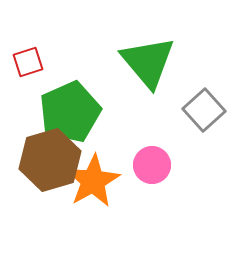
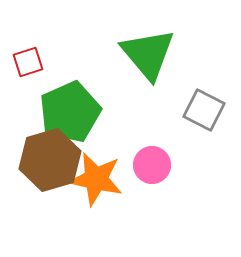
green triangle: moved 8 px up
gray square: rotated 21 degrees counterclockwise
orange star: moved 3 px right, 2 px up; rotated 30 degrees counterclockwise
